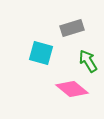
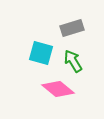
green arrow: moved 15 px left
pink diamond: moved 14 px left
